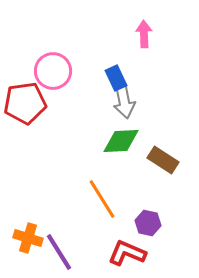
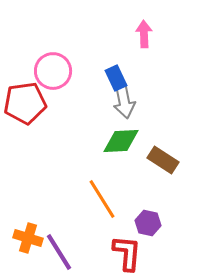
red L-shape: rotated 72 degrees clockwise
